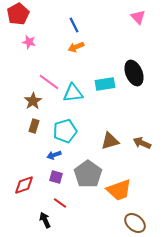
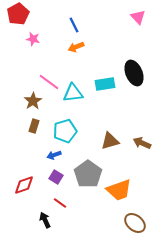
pink star: moved 4 px right, 3 px up
purple square: rotated 16 degrees clockwise
